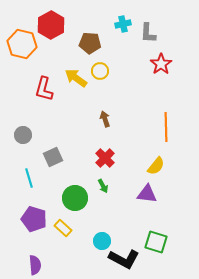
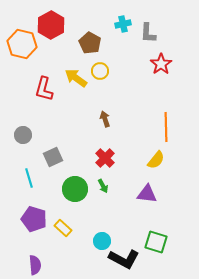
brown pentagon: rotated 25 degrees clockwise
yellow semicircle: moved 6 px up
green circle: moved 9 px up
